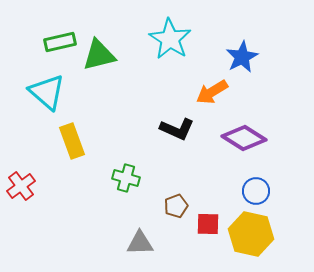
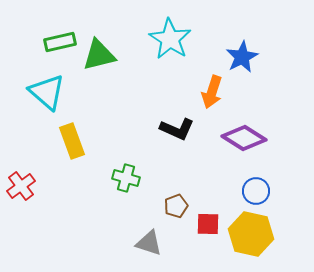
orange arrow: rotated 40 degrees counterclockwise
gray triangle: moved 9 px right; rotated 20 degrees clockwise
